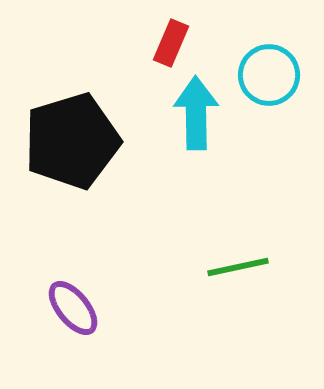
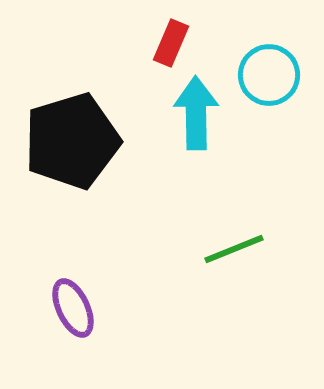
green line: moved 4 px left, 18 px up; rotated 10 degrees counterclockwise
purple ellipse: rotated 14 degrees clockwise
